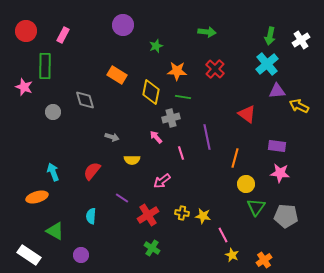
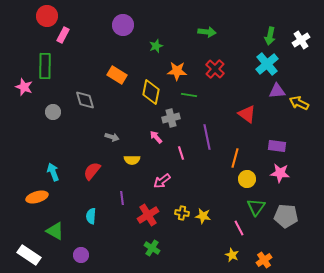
red circle at (26, 31): moved 21 px right, 15 px up
green line at (183, 97): moved 6 px right, 2 px up
yellow arrow at (299, 106): moved 3 px up
yellow circle at (246, 184): moved 1 px right, 5 px up
purple line at (122, 198): rotated 48 degrees clockwise
pink line at (223, 235): moved 16 px right, 7 px up
